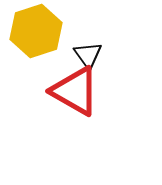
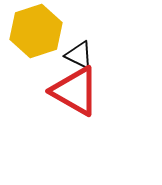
black triangle: moved 9 px left; rotated 28 degrees counterclockwise
